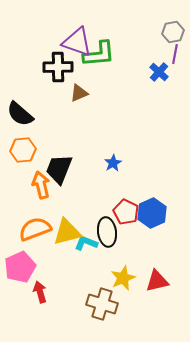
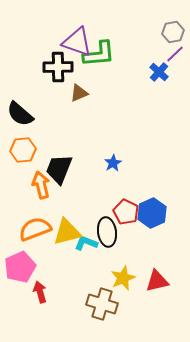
purple line: rotated 36 degrees clockwise
